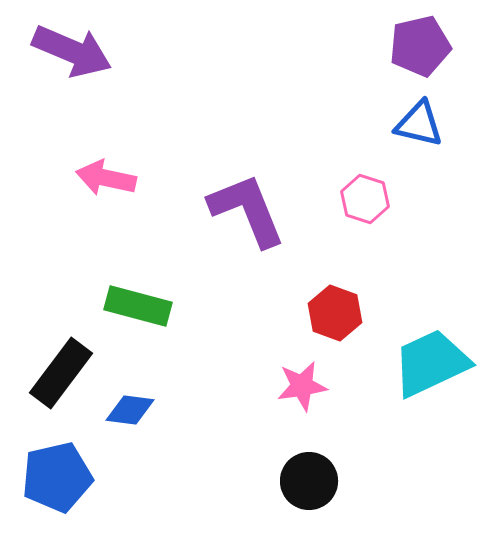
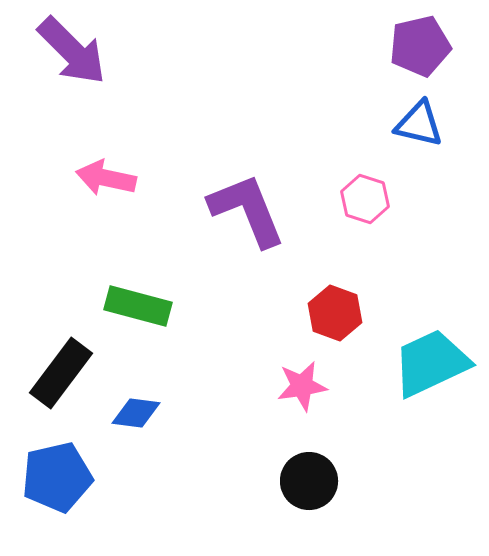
purple arrow: rotated 22 degrees clockwise
blue diamond: moved 6 px right, 3 px down
